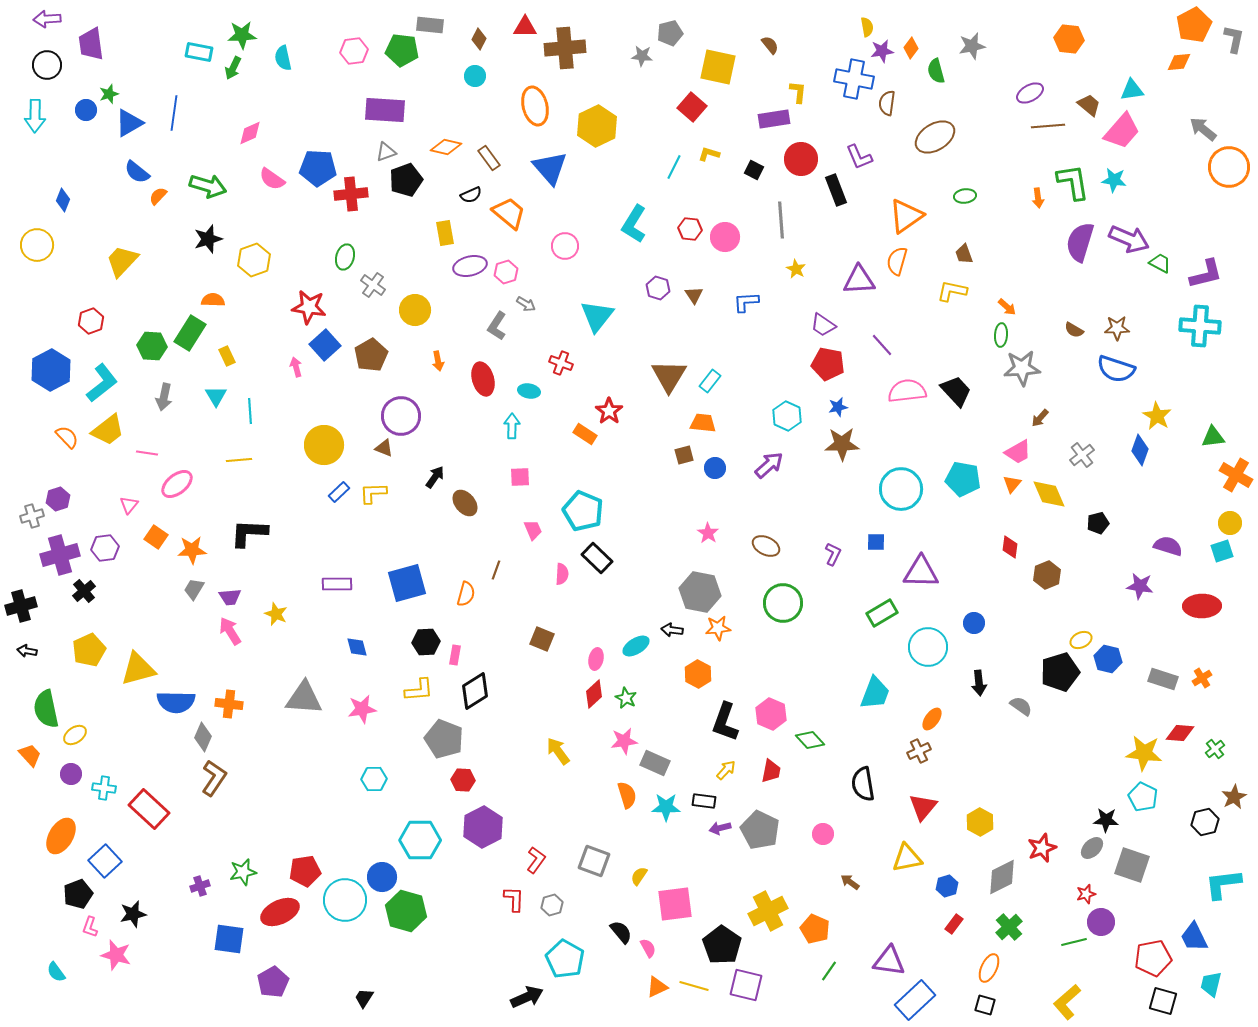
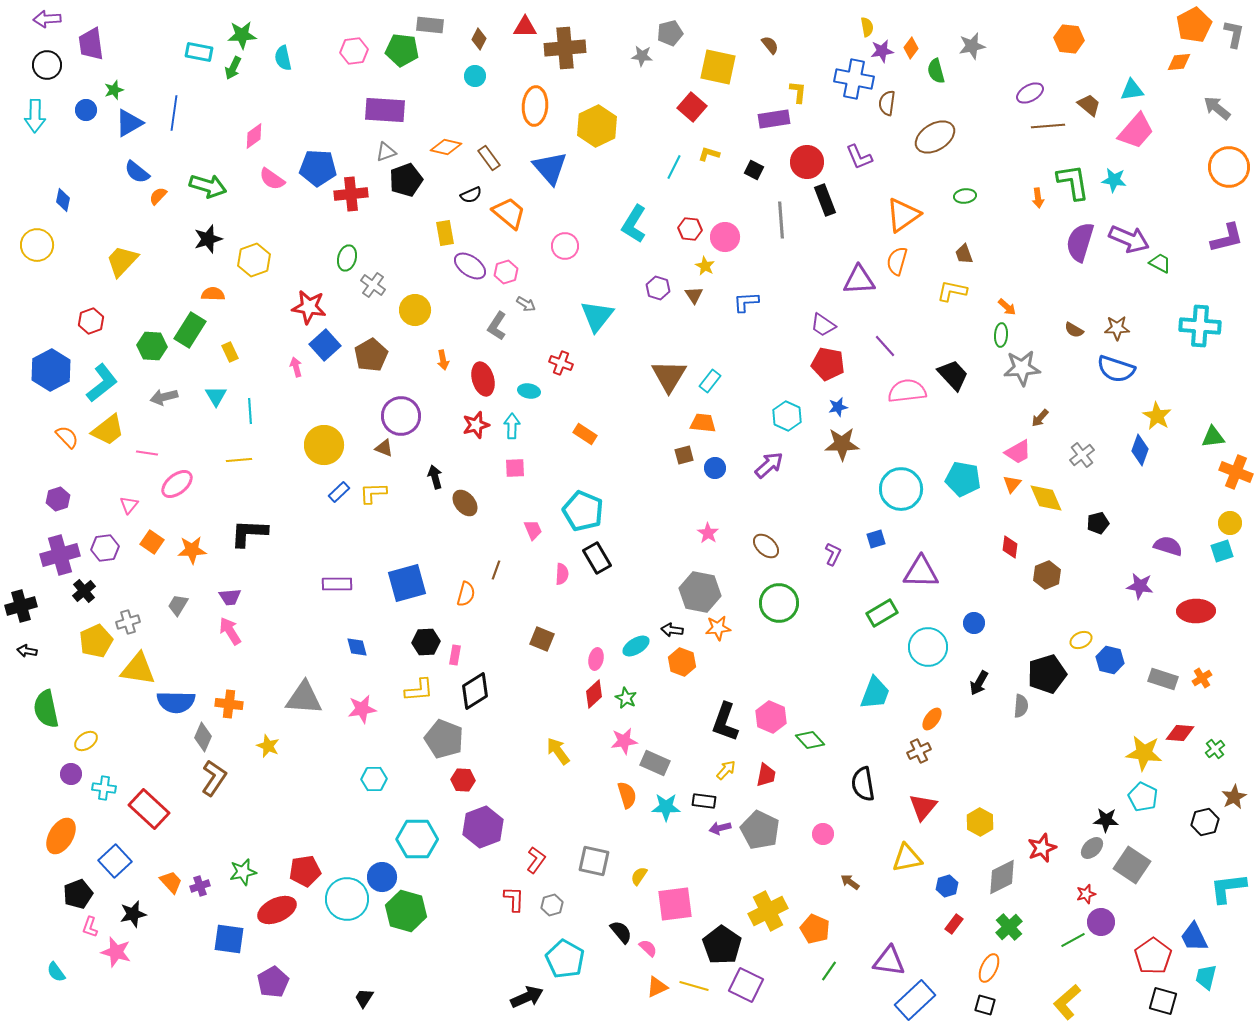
gray L-shape at (1234, 39): moved 5 px up
green star at (109, 94): moved 5 px right, 4 px up
orange ellipse at (535, 106): rotated 18 degrees clockwise
gray arrow at (1203, 129): moved 14 px right, 21 px up
pink trapezoid at (1122, 131): moved 14 px right
pink diamond at (250, 133): moved 4 px right, 3 px down; rotated 12 degrees counterclockwise
red circle at (801, 159): moved 6 px right, 3 px down
black rectangle at (836, 190): moved 11 px left, 10 px down
blue diamond at (63, 200): rotated 10 degrees counterclockwise
orange triangle at (906, 216): moved 3 px left, 1 px up
green ellipse at (345, 257): moved 2 px right, 1 px down
purple ellipse at (470, 266): rotated 48 degrees clockwise
yellow star at (796, 269): moved 91 px left, 3 px up
purple L-shape at (1206, 274): moved 21 px right, 36 px up
orange semicircle at (213, 300): moved 6 px up
green rectangle at (190, 333): moved 3 px up
purple line at (882, 345): moved 3 px right, 1 px down
yellow rectangle at (227, 356): moved 3 px right, 4 px up
orange arrow at (438, 361): moved 5 px right, 1 px up
black trapezoid at (956, 391): moved 3 px left, 16 px up
gray arrow at (164, 397): rotated 64 degrees clockwise
red star at (609, 411): moved 133 px left, 14 px down; rotated 20 degrees clockwise
orange cross at (1236, 475): moved 3 px up; rotated 8 degrees counterclockwise
black arrow at (435, 477): rotated 50 degrees counterclockwise
pink square at (520, 477): moved 5 px left, 9 px up
yellow diamond at (1049, 494): moved 3 px left, 4 px down
gray cross at (32, 516): moved 96 px right, 106 px down
orange square at (156, 537): moved 4 px left, 5 px down
blue square at (876, 542): moved 3 px up; rotated 18 degrees counterclockwise
brown ellipse at (766, 546): rotated 16 degrees clockwise
black rectangle at (597, 558): rotated 16 degrees clockwise
gray trapezoid at (194, 589): moved 16 px left, 16 px down
green circle at (783, 603): moved 4 px left
red ellipse at (1202, 606): moved 6 px left, 5 px down
yellow star at (276, 614): moved 8 px left, 132 px down
yellow pentagon at (89, 650): moved 7 px right, 9 px up
blue hexagon at (1108, 659): moved 2 px right, 1 px down
yellow triangle at (138, 669): rotated 24 degrees clockwise
black pentagon at (1060, 672): moved 13 px left, 2 px down
orange hexagon at (698, 674): moved 16 px left, 12 px up; rotated 8 degrees counterclockwise
black arrow at (979, 683): rotated 35 degrees clockwise
gray semicircle at (1021, 706): rotated 60 degrees clockwise
pink hexagon at (771, 714): moved 3 px down
yellow ellipse at (75, 735): moved 11 px right, 6 px down
orange trapezoid at (30, 755): moved 141 px right, 127 px down
red trapezoid at (771, 771): moved 5 px left, 4 px down
purple hexagon at (483, 827): rotated 6 degrees clockwise
cyan hexagon at (420, 840): moved 3 px left, 1 px up
blue square at (105, 861): moved 10 px right
gray square at (594, 861): rotated 8 degrees counterclockwise
gray square at (1132, 865): rotated 15 degrees clockwise
cyan L-shape at (1223, 884): moved 5 px right, 4 px down
cyan circle at (345, 900): moved 2 px right, 1 px up
red ellipse at (280, 912): moved 3 px left, 2 px up
green line at (1074, 942): moved 1 px left, 2 px up; rotated 15 degrees counterclockwise
pink semicircle at (648, 948): rotated 18 degrees counterclockwise
pink star at (116, 955): moved 3 px up
red pentagon at (1153, 958): moved 2 px up; rotated 24 degrees counterclockwise
cyan trapezoid at (1211, 984): moved 5 px left, 7 px up
purple square at (746, 985): rotated 12 degrees clockwise
